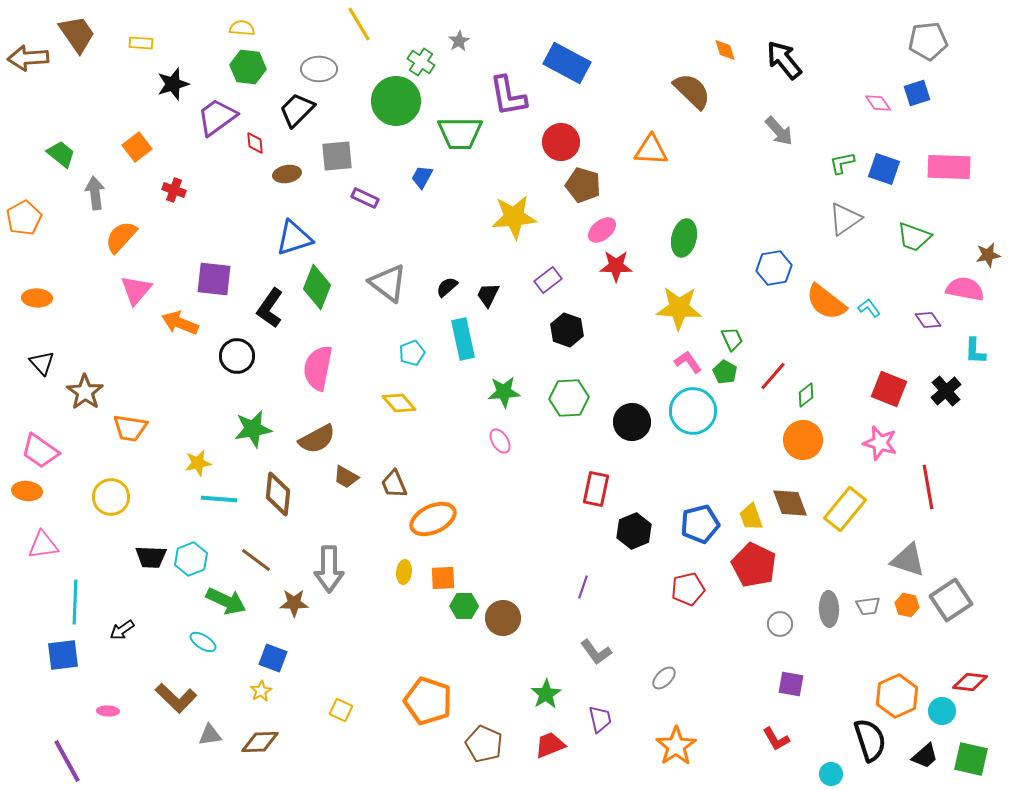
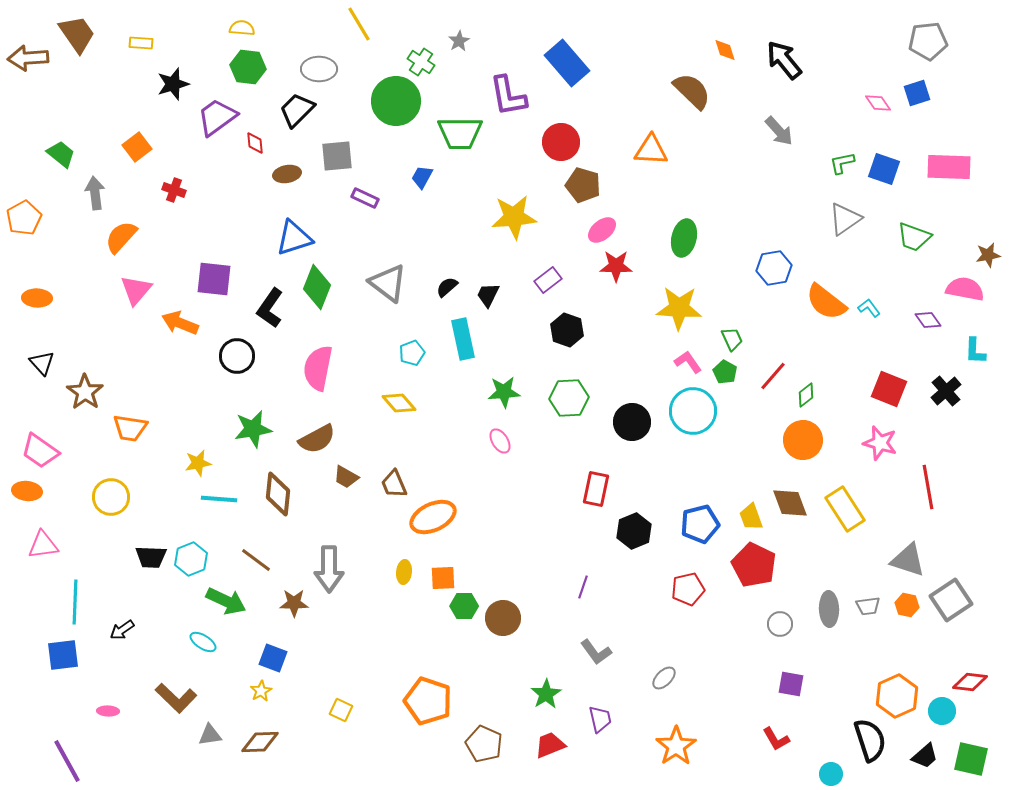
blue rectangle at (567, 63): rotated 21 degrees clockwise
yellow rectangle at (845, 509): rotated 72 degrees counterclockwise
orange ellipse at (433, 519): moved 2 px up
